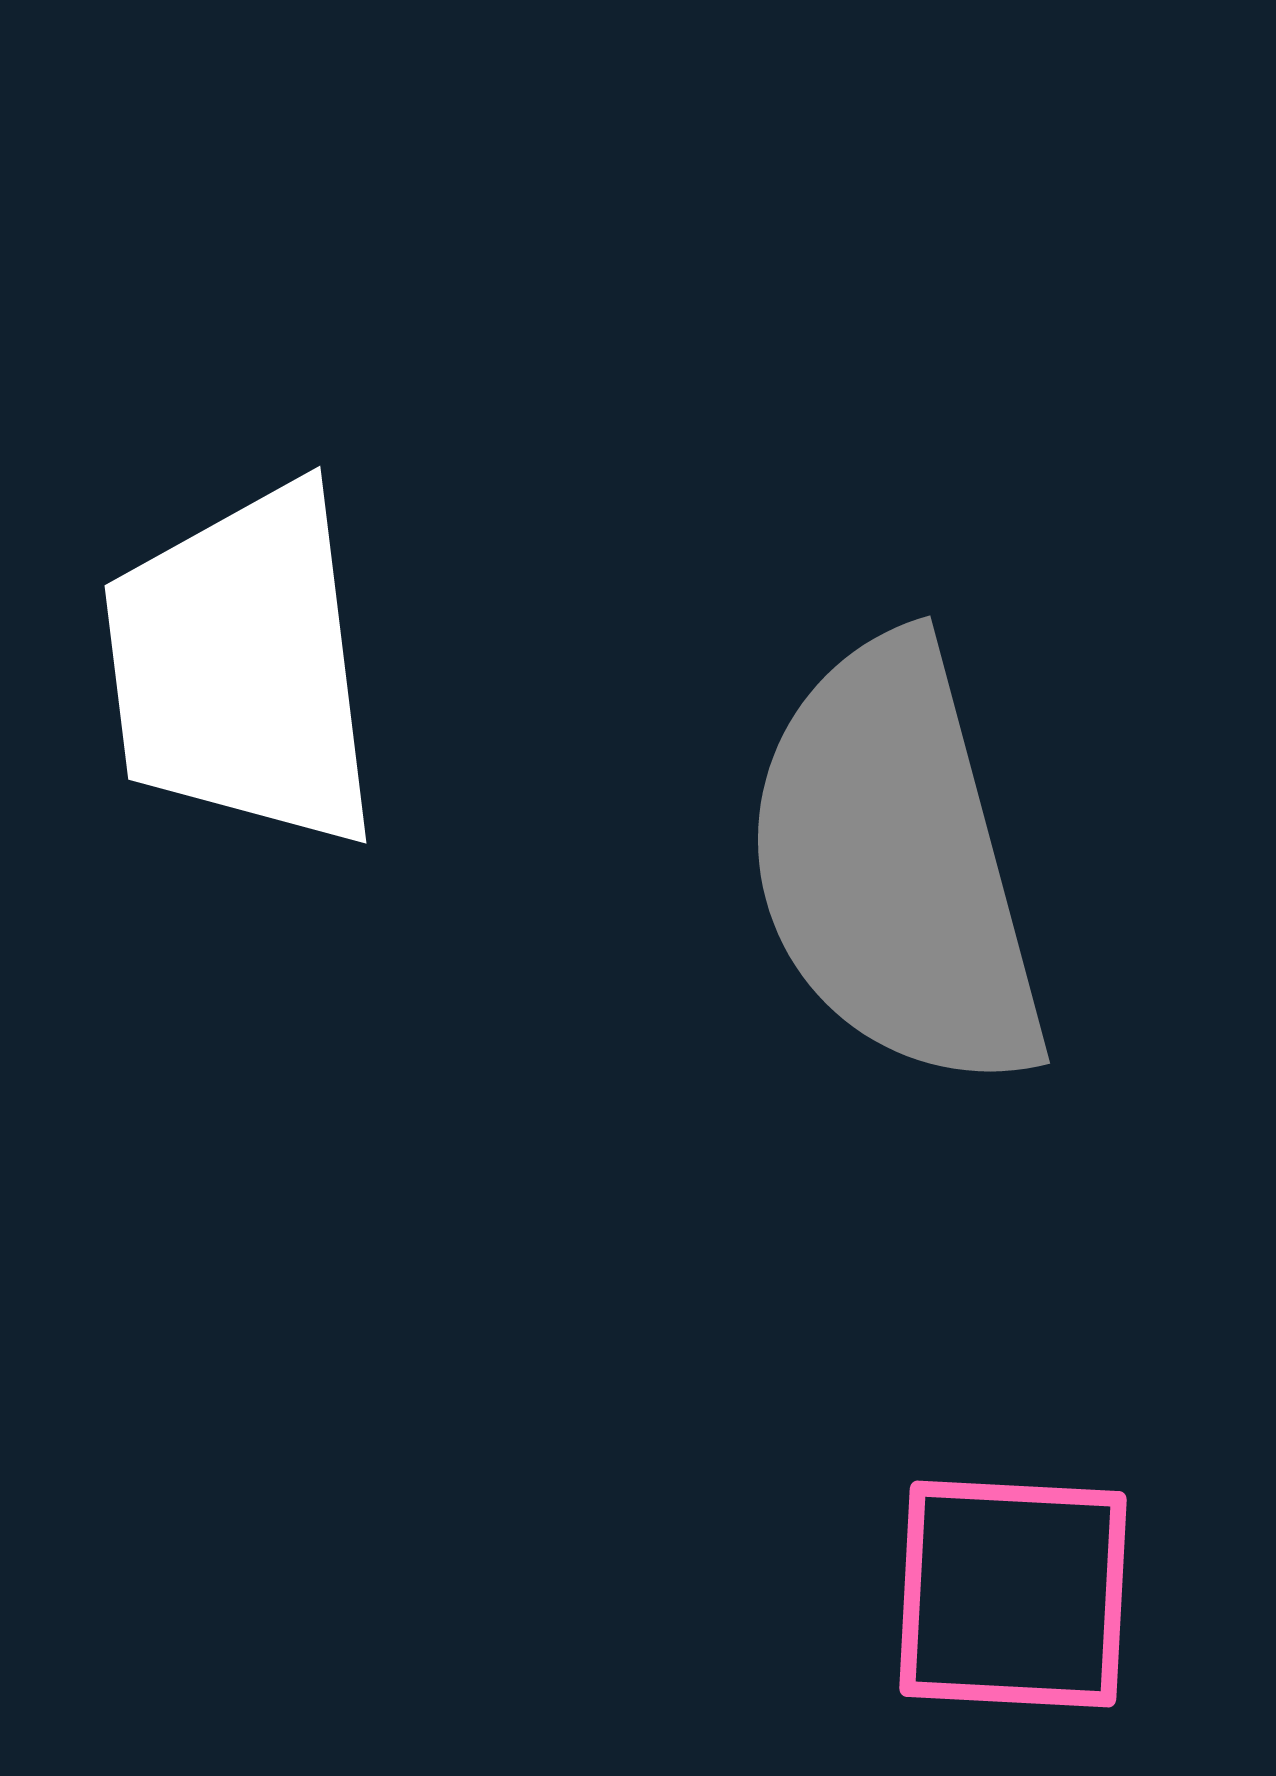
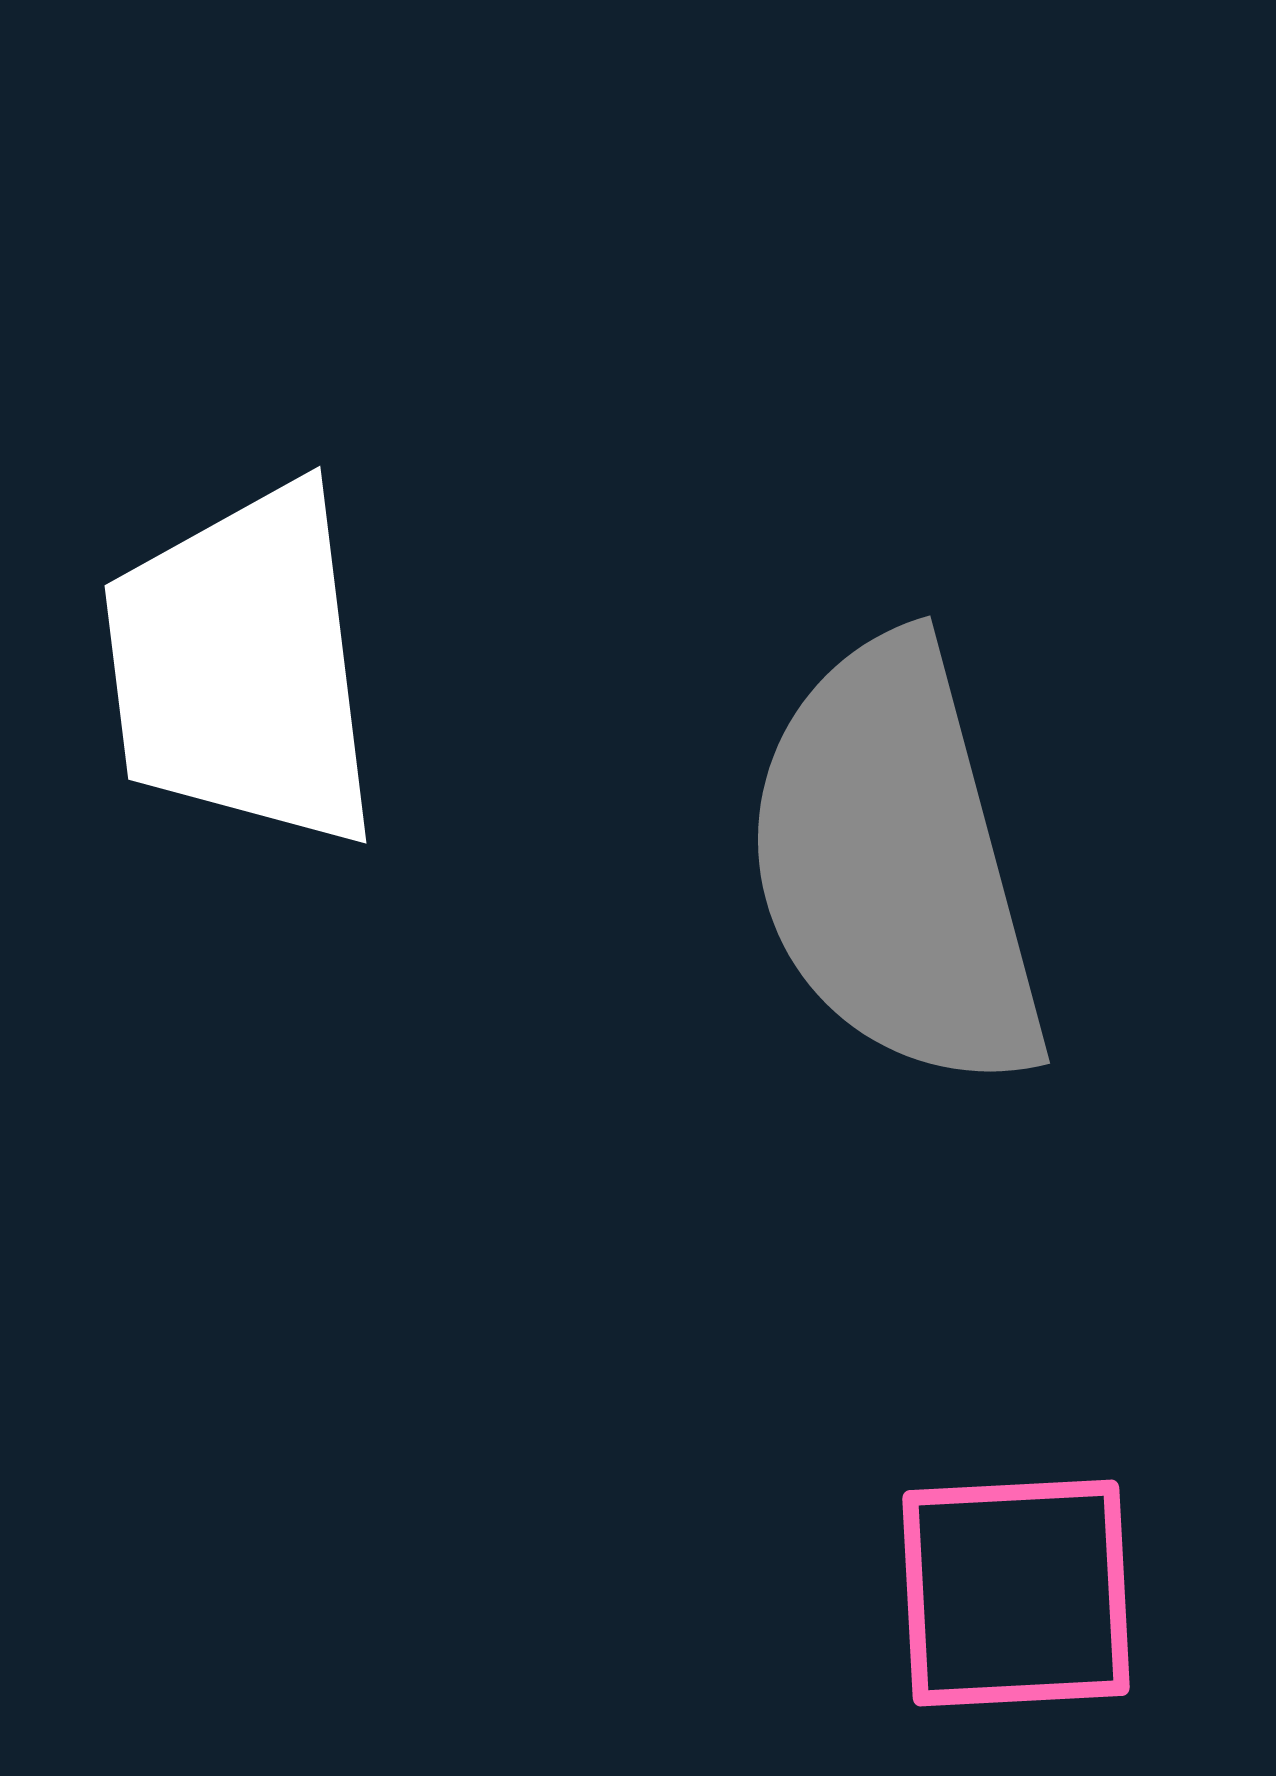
pink square: moved 3 px right, 1 px up; rotated 6 degrees counterclockwise
